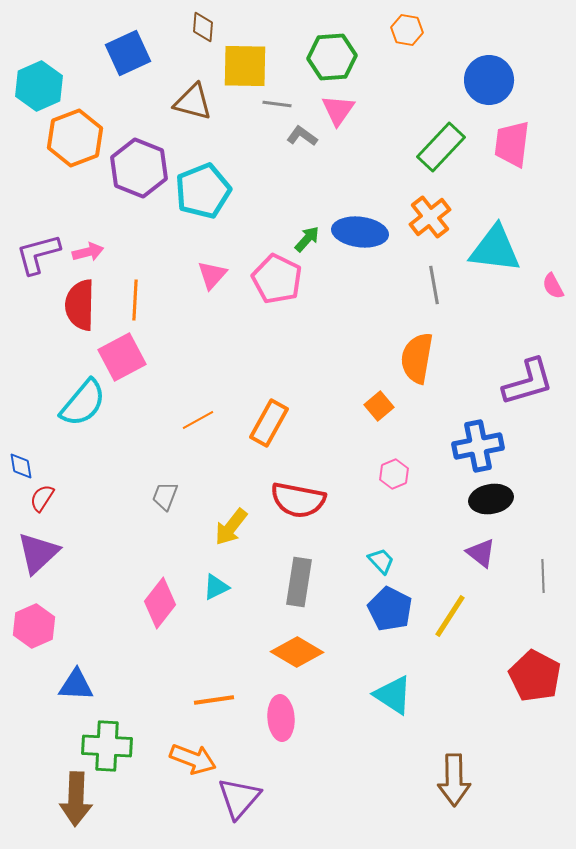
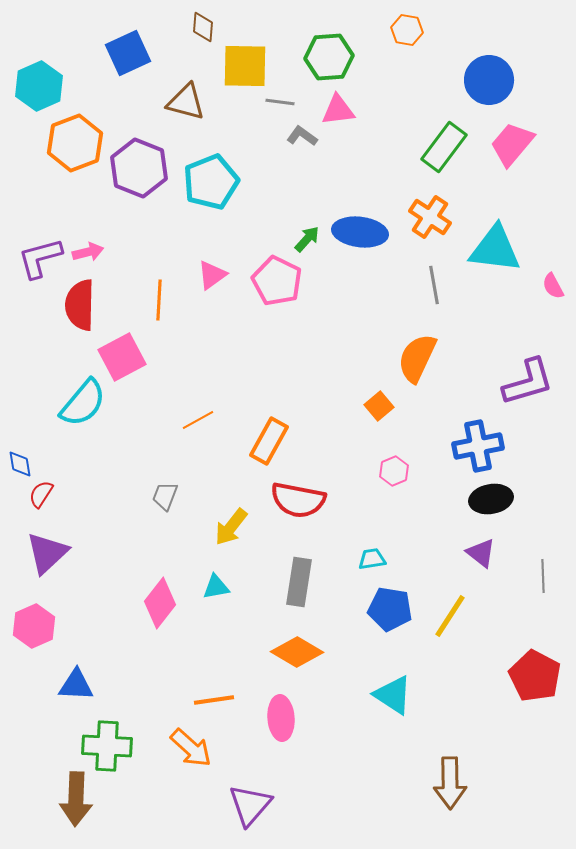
green hexagon at (332, 57): moved 3 px left
brown triangle at (193, 102): moved 7 px left
gray line at (277, 104): moved 3 px right, 2 px up
pink triangle at (338, 110): rotated 48 degrees clockwise
orange hexagon at (75, 138): moved 5 px down
pink trapezoid at (512, 144): rotated 33 degrees clockwise
green rectangle at (441, 147): moved 3 px right; rotated 6 degrees counterclockwise
cyan pentagon at (203, 191): moved 8 px right, 9 px up
orange cross at (430, 217): rotated 18 degrees counterclockwise
purple L-shape at (38, 254): moved 2 px right, 4 px down
pink triangle at (212, 275): rotated 12 degrees clockwise
pink pentagon at (277, 279): moved 2 px down
orange line at (135, 300): moved 24 px right
orange semicircle at (417, 358): rotated 15 degrees clockwise
orange rectangle at (269, 423): moved 18 px down
blue diamond at (21, 466): moved 1 px left, 2 px up
pink hexagon at (394, 474): moved 3 px up
red semicircle at (42, 498): moved 1 px left, 4 px up
purple triangle at (38, 553): moved 9 px right
cyan trapezoid at (381, 561): moved 9 px left, 2 px up; rotated 56 degrees counterclockwise
cyan triangle at (216, 587): rotated 16 degrees clockwise
blue pentagon at (390, 609): rotated 18 degrees counterclockwise
orange arrow at (193, 759): moved 2 px left, 11 px up; rotated 21 degrees clockwise
brown arrow at (454, 780): moved 4 px left, 3 px down
purple triangle at (239, 798): moved 11 px right, 7 px down
